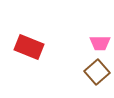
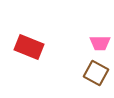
brown square: moved 1 px left, 1 px down; rotated 20 degrees counterclockwise
